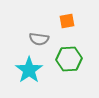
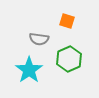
orange square: rotated 28 degrees clockwise
green hexagon: rotated 20 degrees counterclockwise
